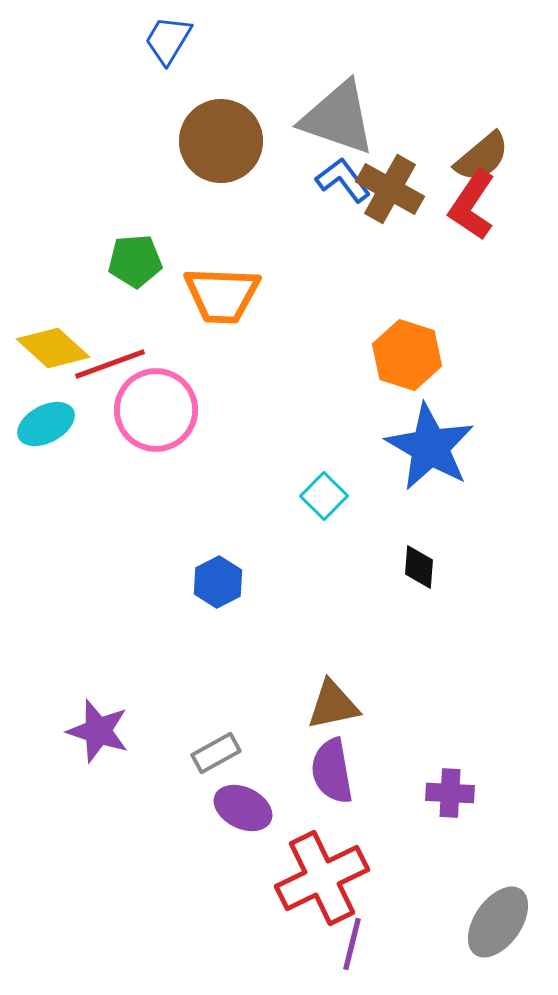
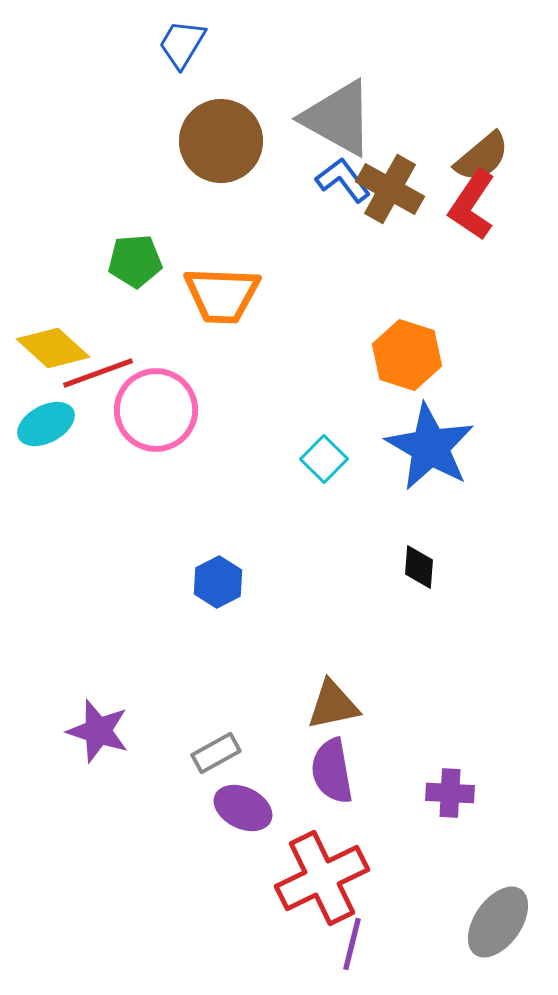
blue trapezoid: moved 14 px right, 4 px down
gray triangle: rotated 10 degrees clockwise
red line: moved 12 px left, 9 px down
cyan square: moved 37 px up
